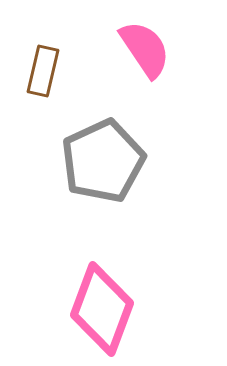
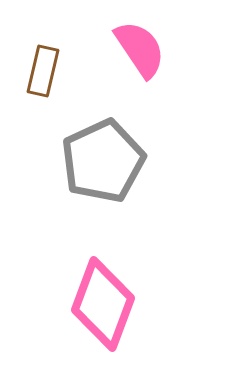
pink semicircle: moved 5 px left
pink diamond: moved 1 px right, 5 px up
